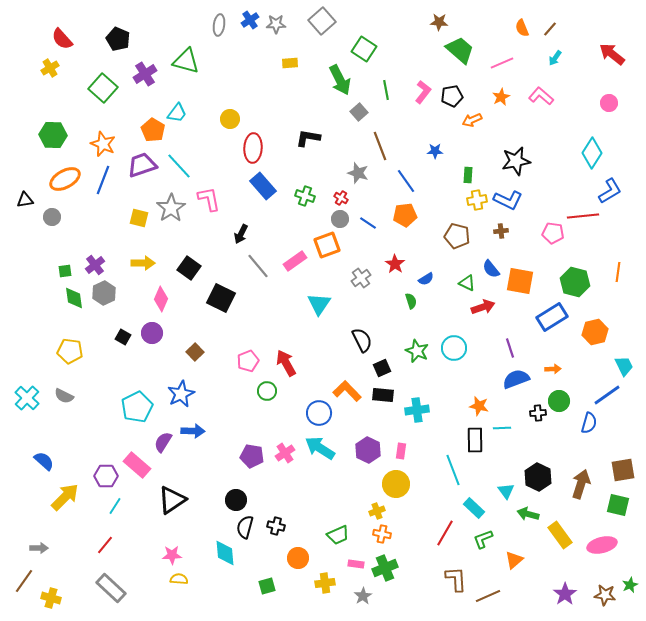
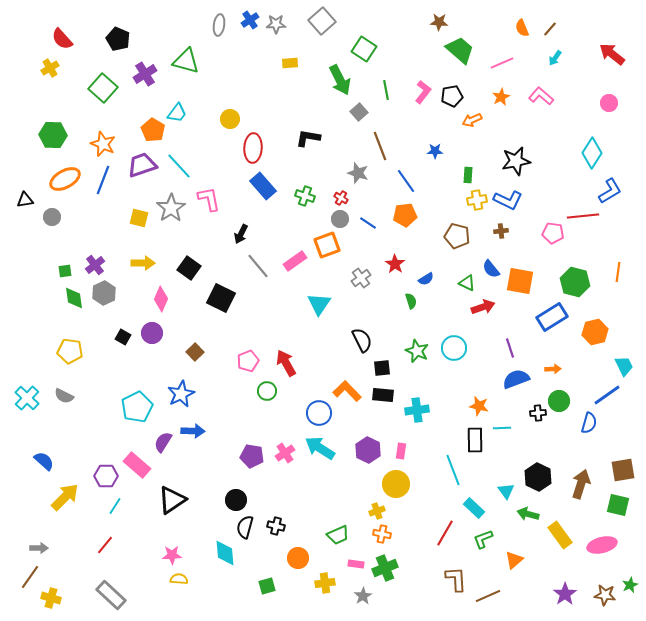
black square at (382, 368): rotated 18 degrees clockwise
brown line at (24, 581): moved 6 px right, 4 px up
gray rectangle at (111, 588): moved 7 px down
